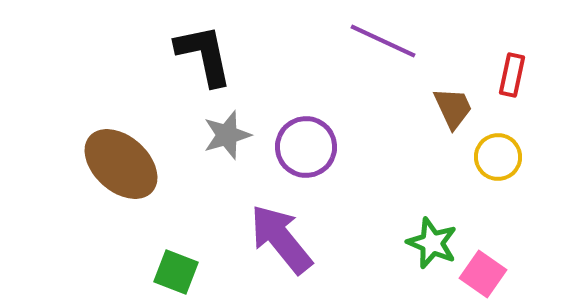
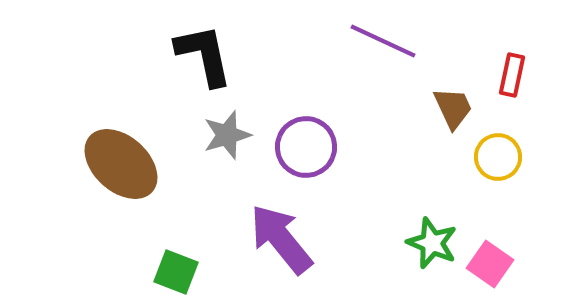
pink square: moved 7 px right, 10 px up
